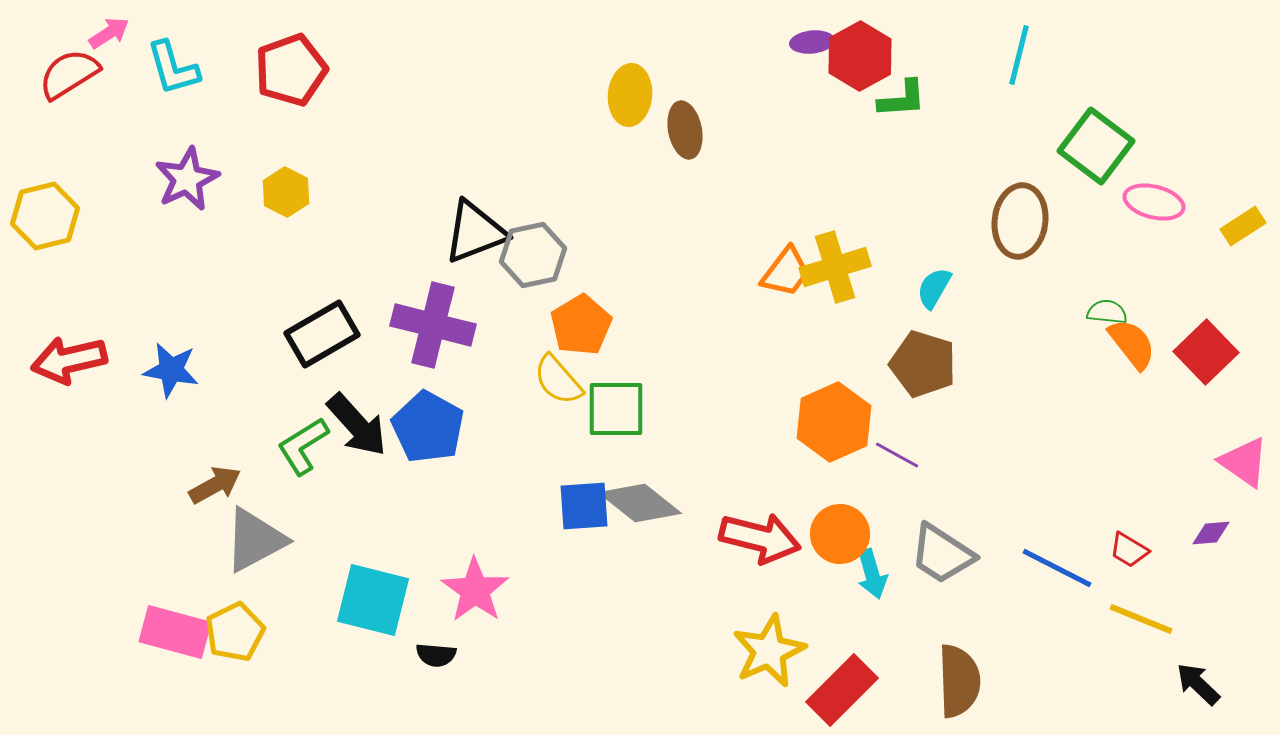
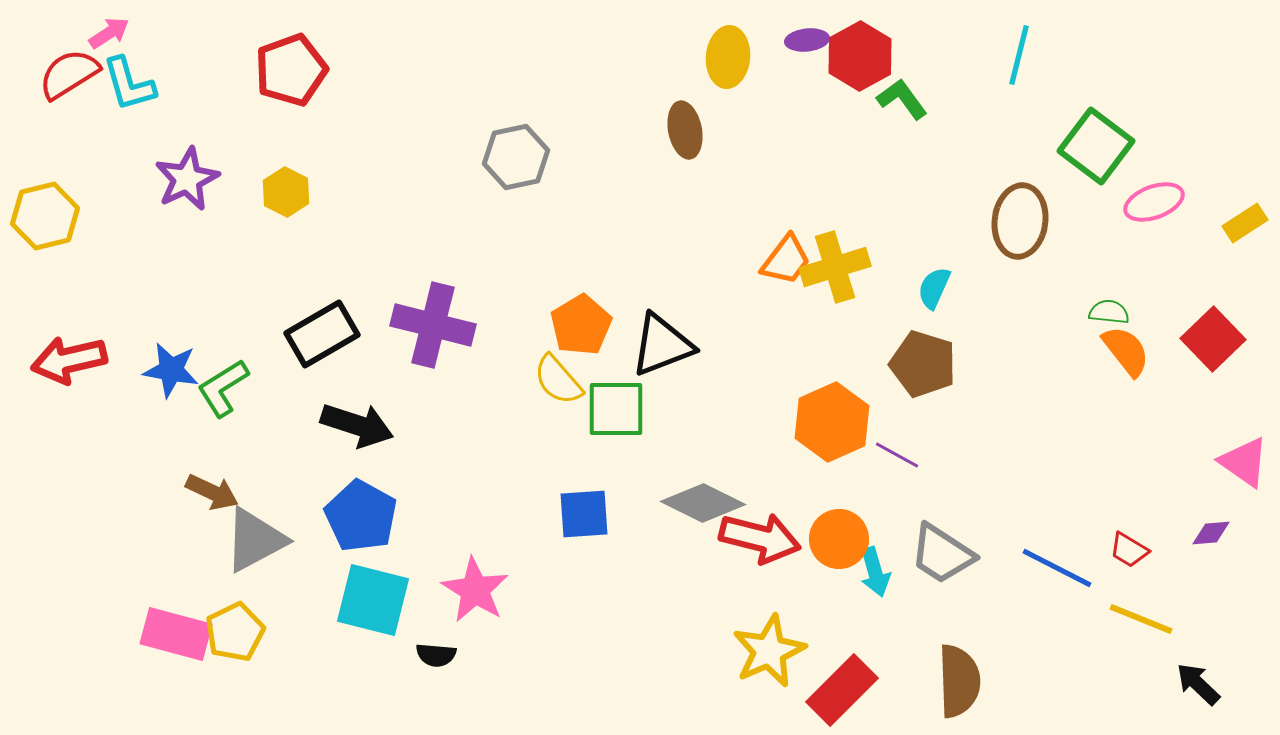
purple ellipse at (812, 42): moved 5 px left, 2 px up
cyan L-shape at (173, 68): moved 44 px left, 16 px down
yellow ellipse at (630, 95): moved 98 px right, 38 px up
green L-shape at (902, 99): rotated 122 degrees counterclockwise
pink ellipse at (1154, 202): rotated 34 degrees counterclockwise
yellow rectangle at (1243, 226): moved 2 px right, 3 px up
black triangle at (475, 232): moved 187 px right, 113 px down
gray hexagon at (533, 255): moved 17 px left, 98 px up
orange trapezoid at (786, 272): moved 12 px up
cyan semicircle at (934, 288): rotated 6 degrees counterclockwise
green semicircle at (1107, 312): moved 2 px right
orange semicircle at (1132, 344): moved 6 px left, 7 px down
red square at (1206, 352): moved 7 px right, 13 px up
orange hexagon at (834, 422): moved 2 px left
black arrow at (357, 425): rotated 30 degrees counterclockwise
blue pentagon at (428, 427): moved 67 px left, 89 px down
green L-shape at (303, 446): moved 80 px left, 58 px up
brown arrow at (215, 485): moved 3 px left, 7 px down; rotated 54 degrees clockwise
gray diamond at (640, 503): moved 63 px right; rotated 12 degrees counterclockwise
blue square at (584, 506): moved 8 px down
orange circle at (840, 534): moved 1 px left, 5 px down
cyan arrow at (872, 574): moved 3 px right, 2 px up
pink star at (475, 590): rotated 4 degrees counterclockwise
pink rectangle at (175, 632): moved 1 px right, 2 px down
